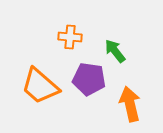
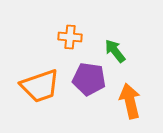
orange trapezoid: rotated 60 degrees counterclockwise
orange arrow: moved 3 px up
